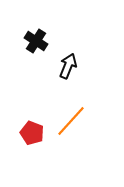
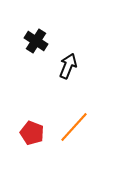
orange line: moved 3 px right, 6 px down
